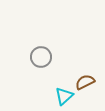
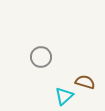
brown semicircle: rotated 42 degrees clockwise
